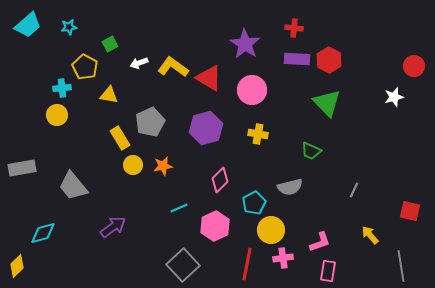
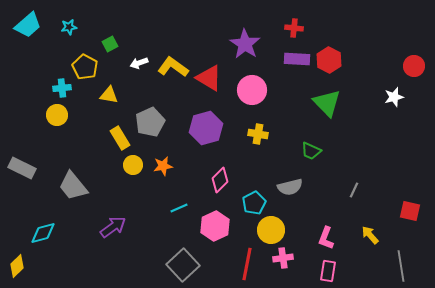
gray rectangle at (22, 168): rotated 36 degrees clockwise
pink L-shape at (320, 242): moved 6 px right, 4 px up; rotated 130 degrees clockwise
